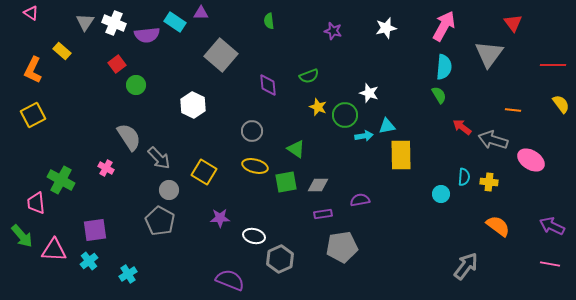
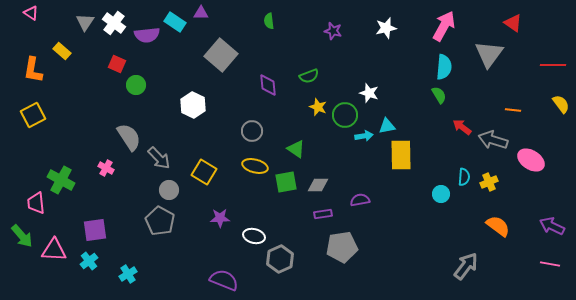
white cross at (114, 23): rotated 15 degrees clockwise
red triangle at (513, 23): rotated 18 degrees counterclockwise
red square at (117, 64): rotated 30 degrees counterclockwise
orange L-shape at (33, 70): rotated 16 degrees counterclockwise
yellow cross at (489, 182): rotated 30 degrees counterclockwise
purple semicircle at (230, 280): moved 6 px left
